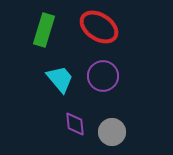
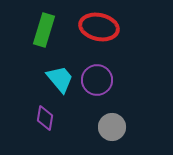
red ellipse: rotated 21 degrees counterclockwise
purple circle: moved 6 px left, 4 px down
purple diamond: moved 30 px left, 6 px up; rotated 15 degrees clockwise
gray circle: moved 5 px up
